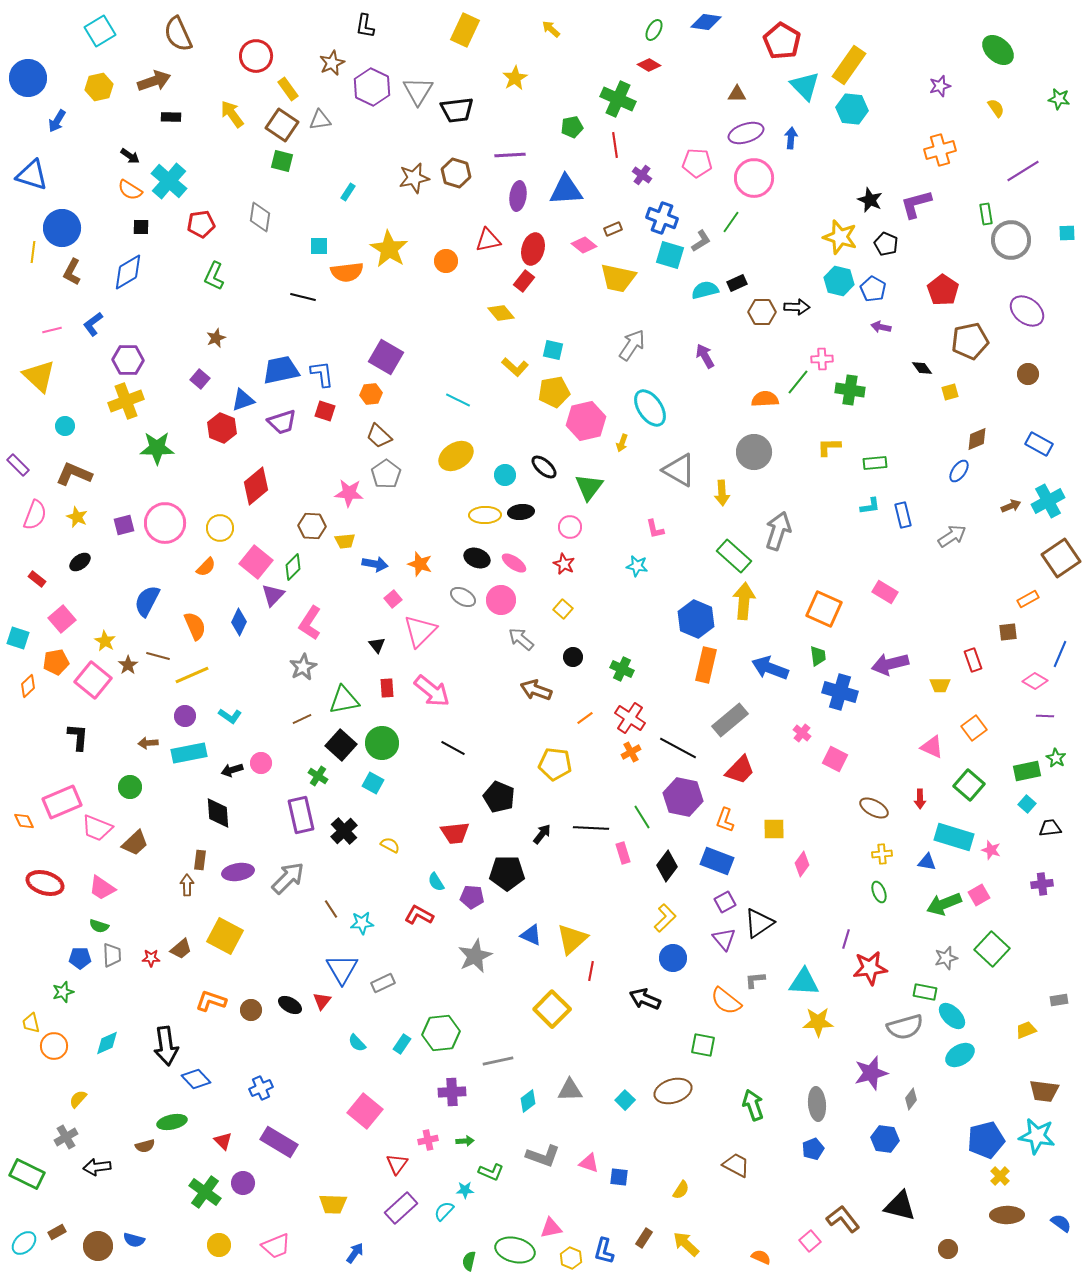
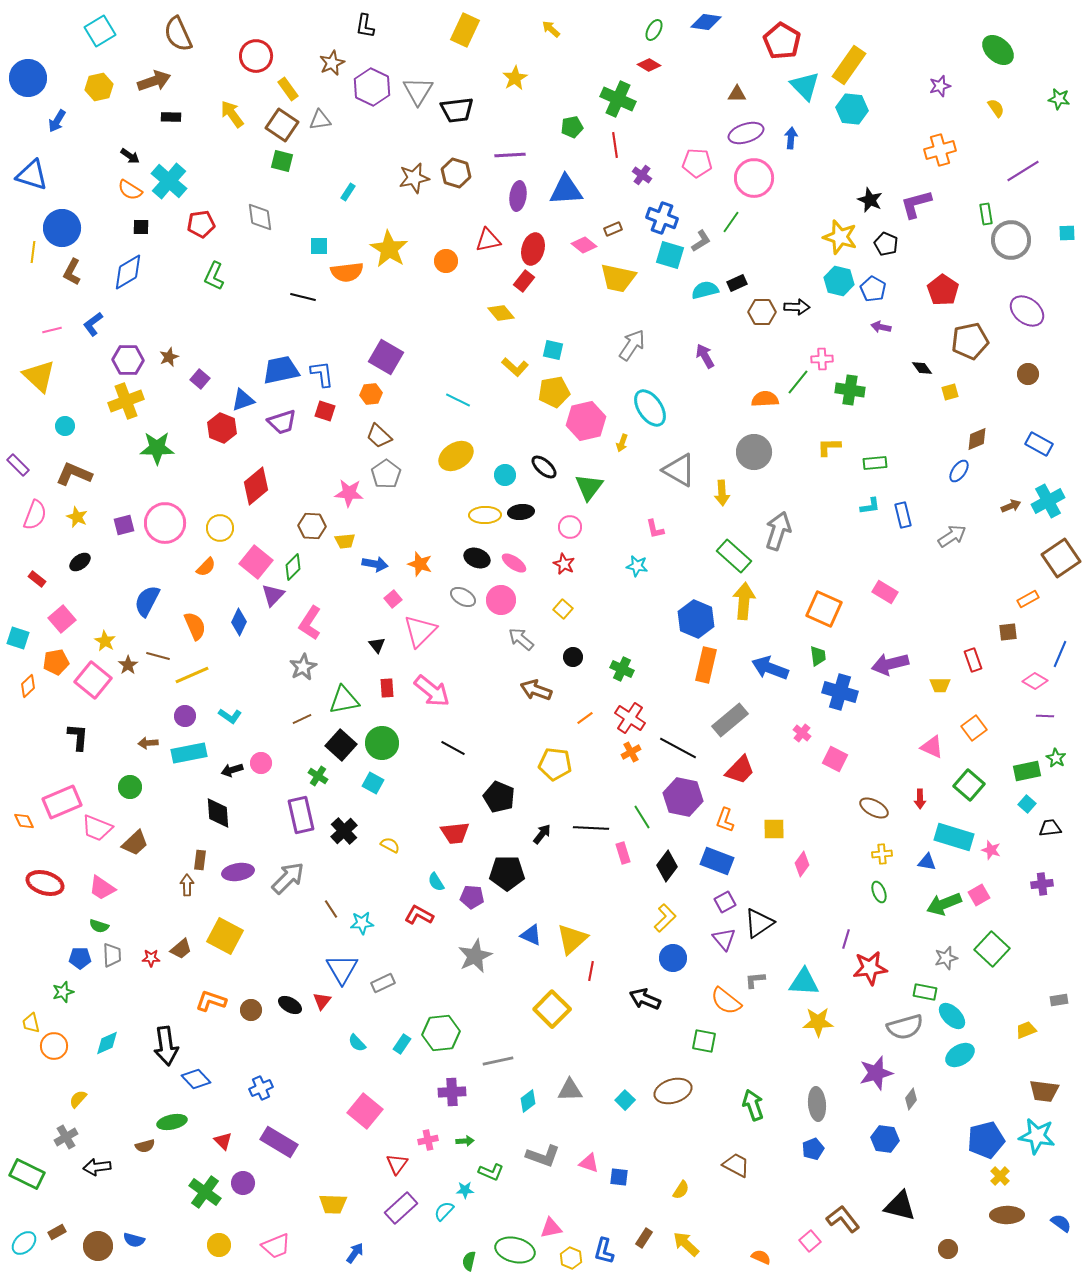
gray diamond at (260, 217): rotated 16 degrees counterclockwise
brown star at (216, 338): moved 47 px left, 19 px down
green square at (703, 1045): moved 1 px right, 4 px up
purple star at (871, 1073): moved 5 px right
